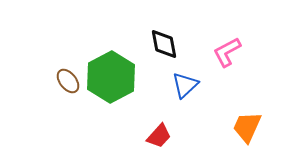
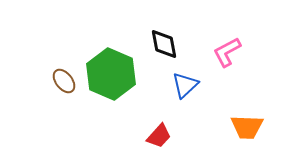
green hexagon: moved 3 px up; rotated 9 degrees counterclockwise
brown ellipse: moved 4 px left
orange trapezoid: rotated 112 degrees counterclockwise
